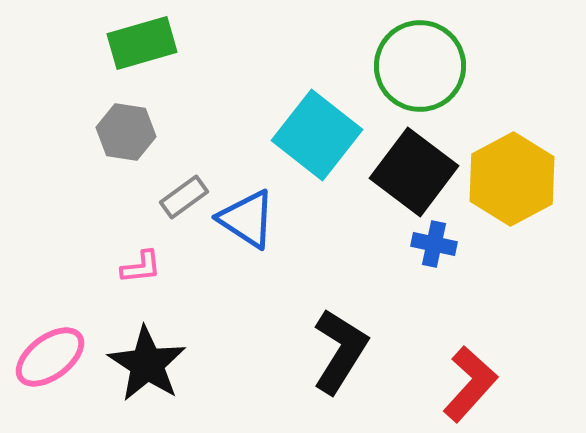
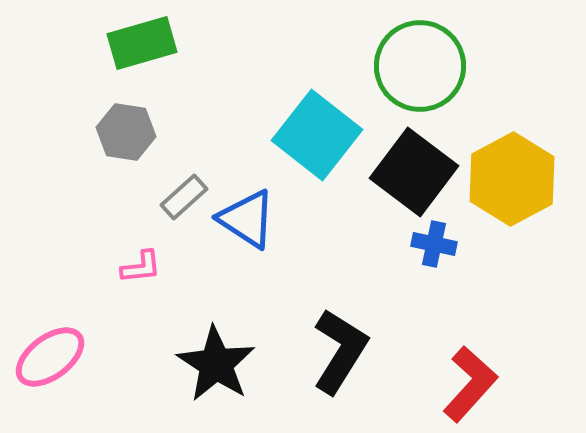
gray rectangle: rotated 6 degrees counterclockwise
black star: moved 69 px right
